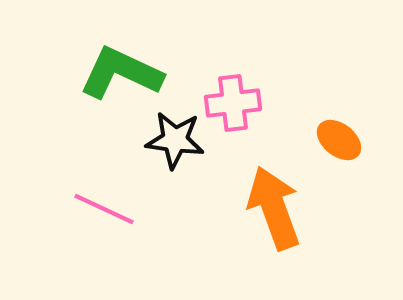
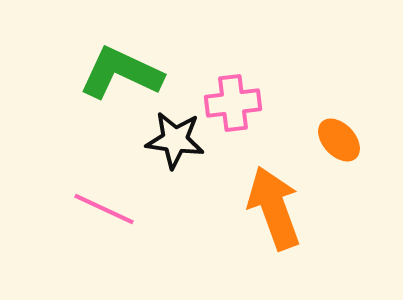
orange ellipse: rotated 9 degrees clockwise
